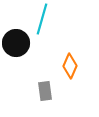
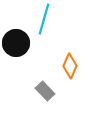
cyan line: moved 2 px right
gray rectangle: rotated 36 degrees counterclockwise
